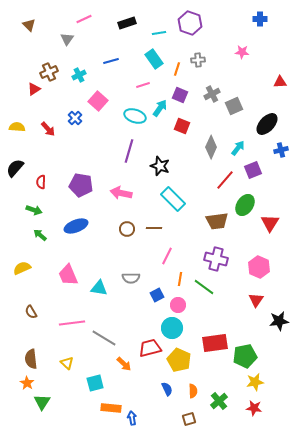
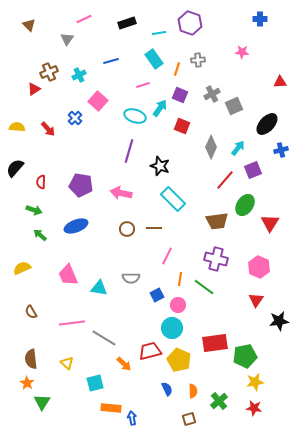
red trapezoid at (150, 348): moved 3 px down
